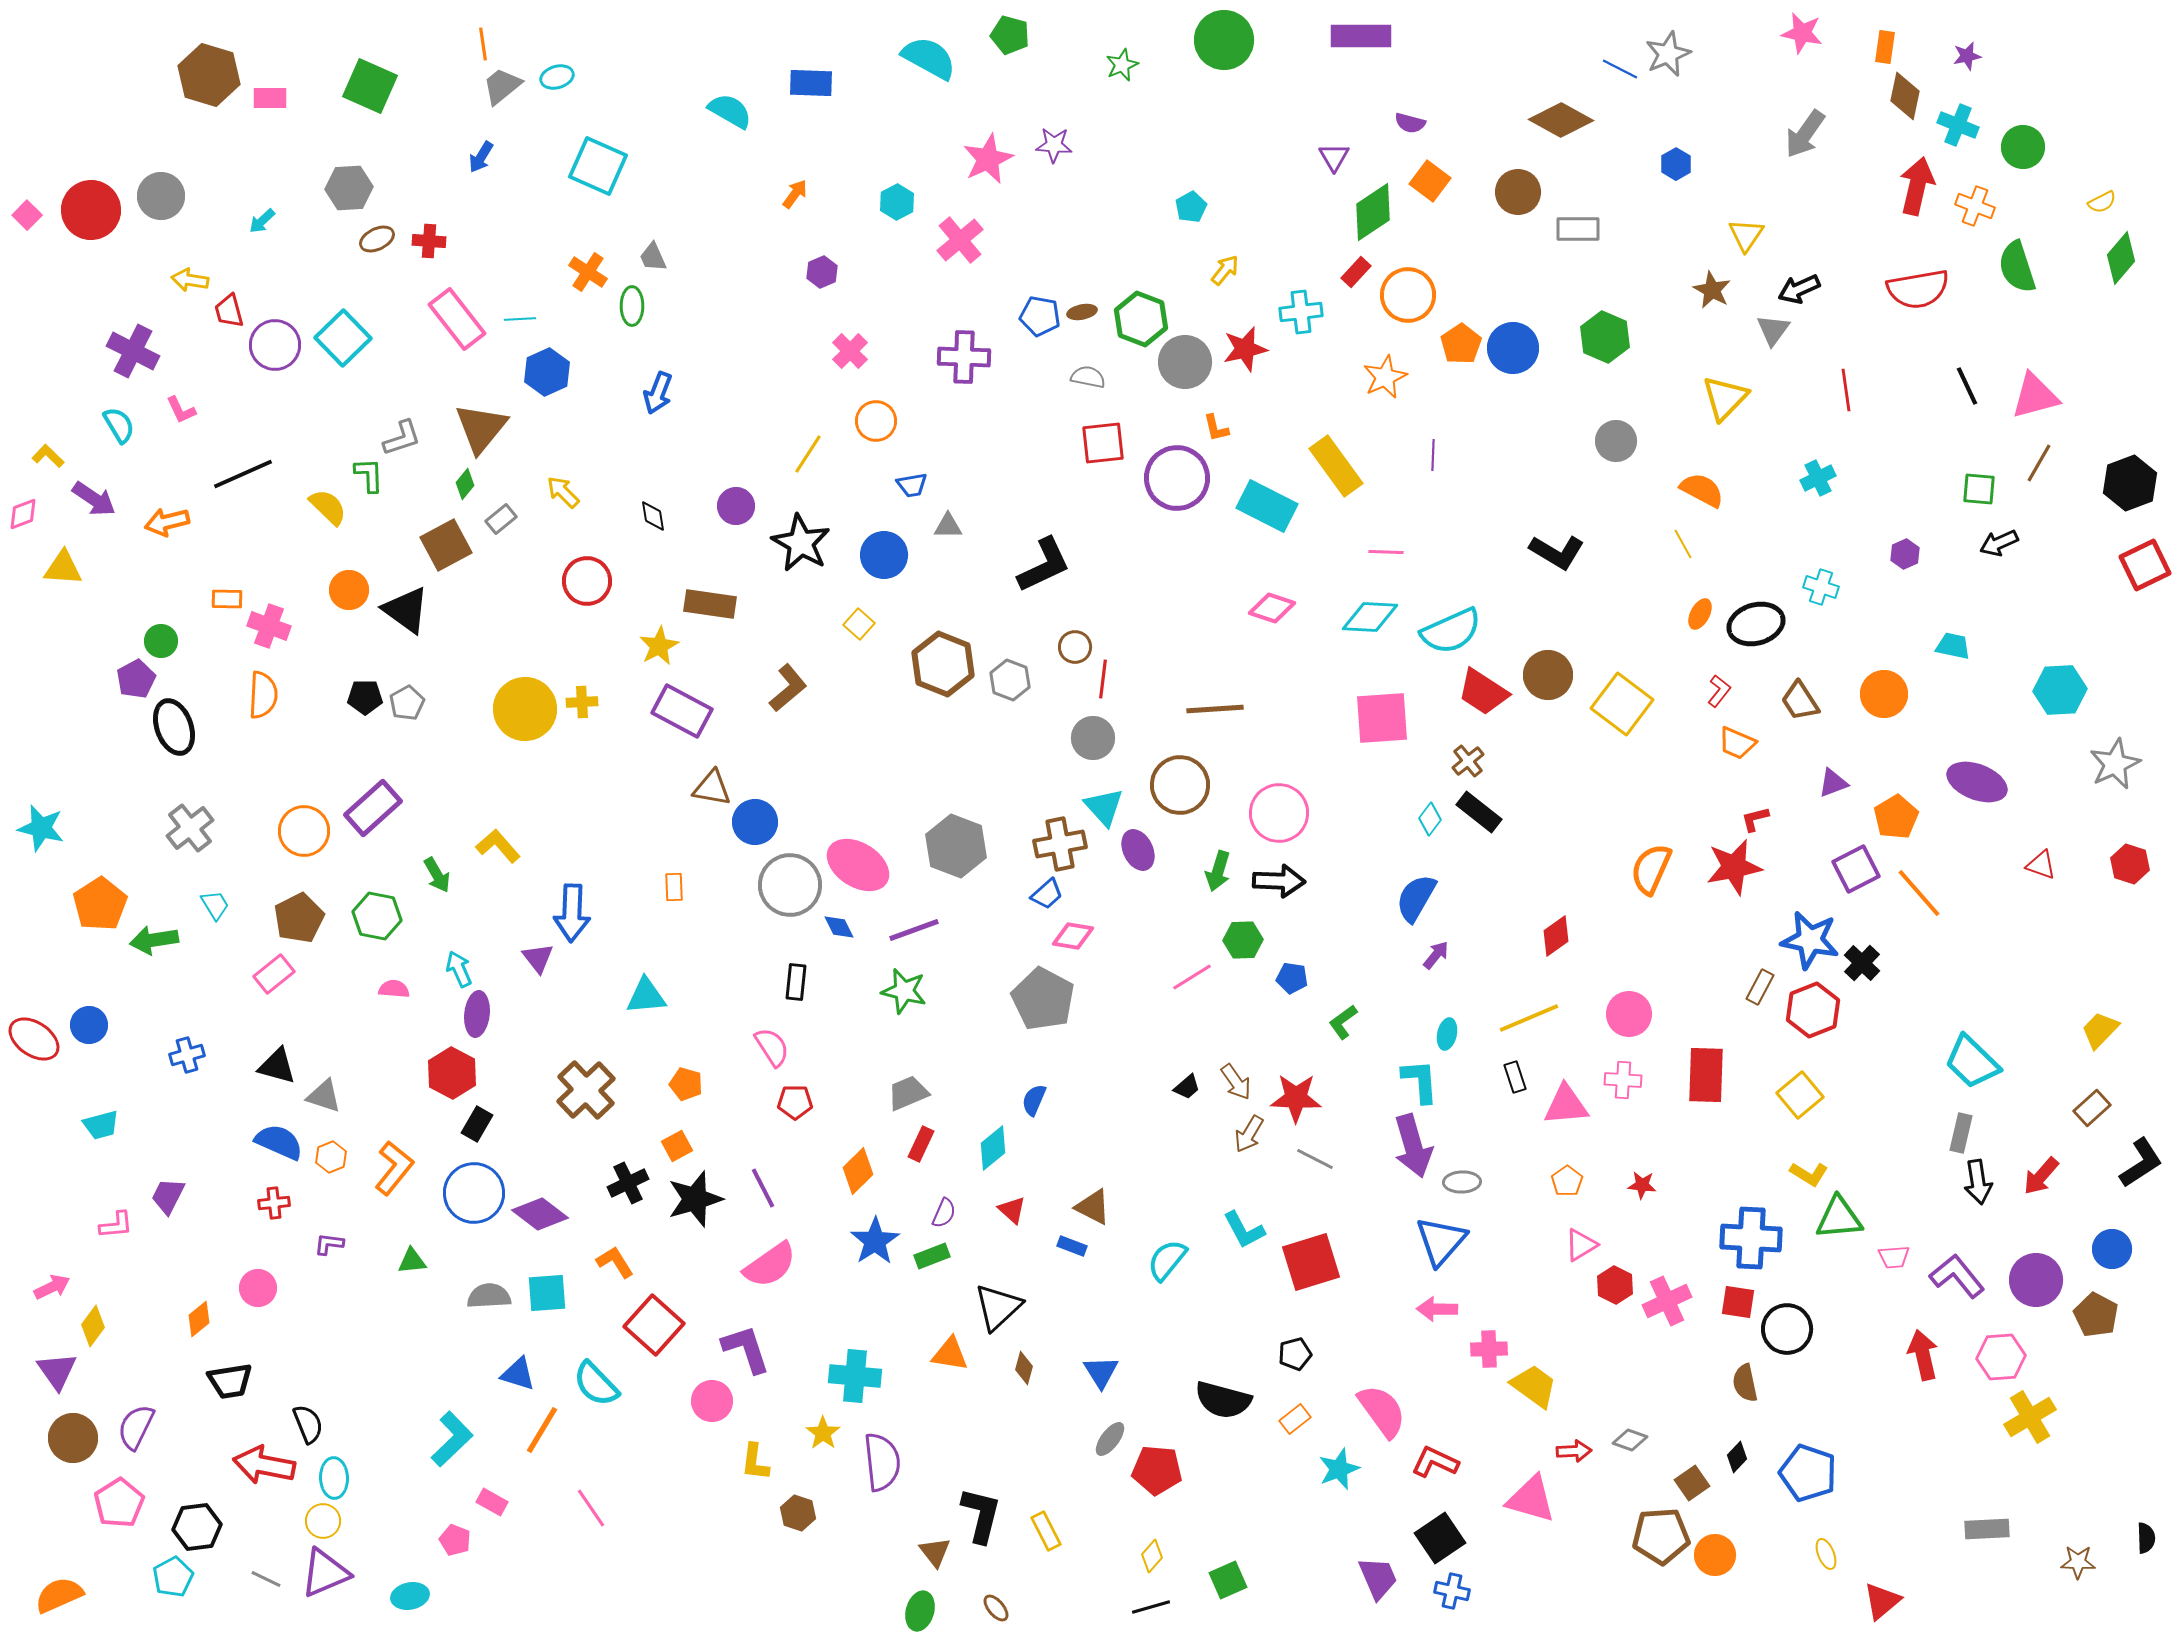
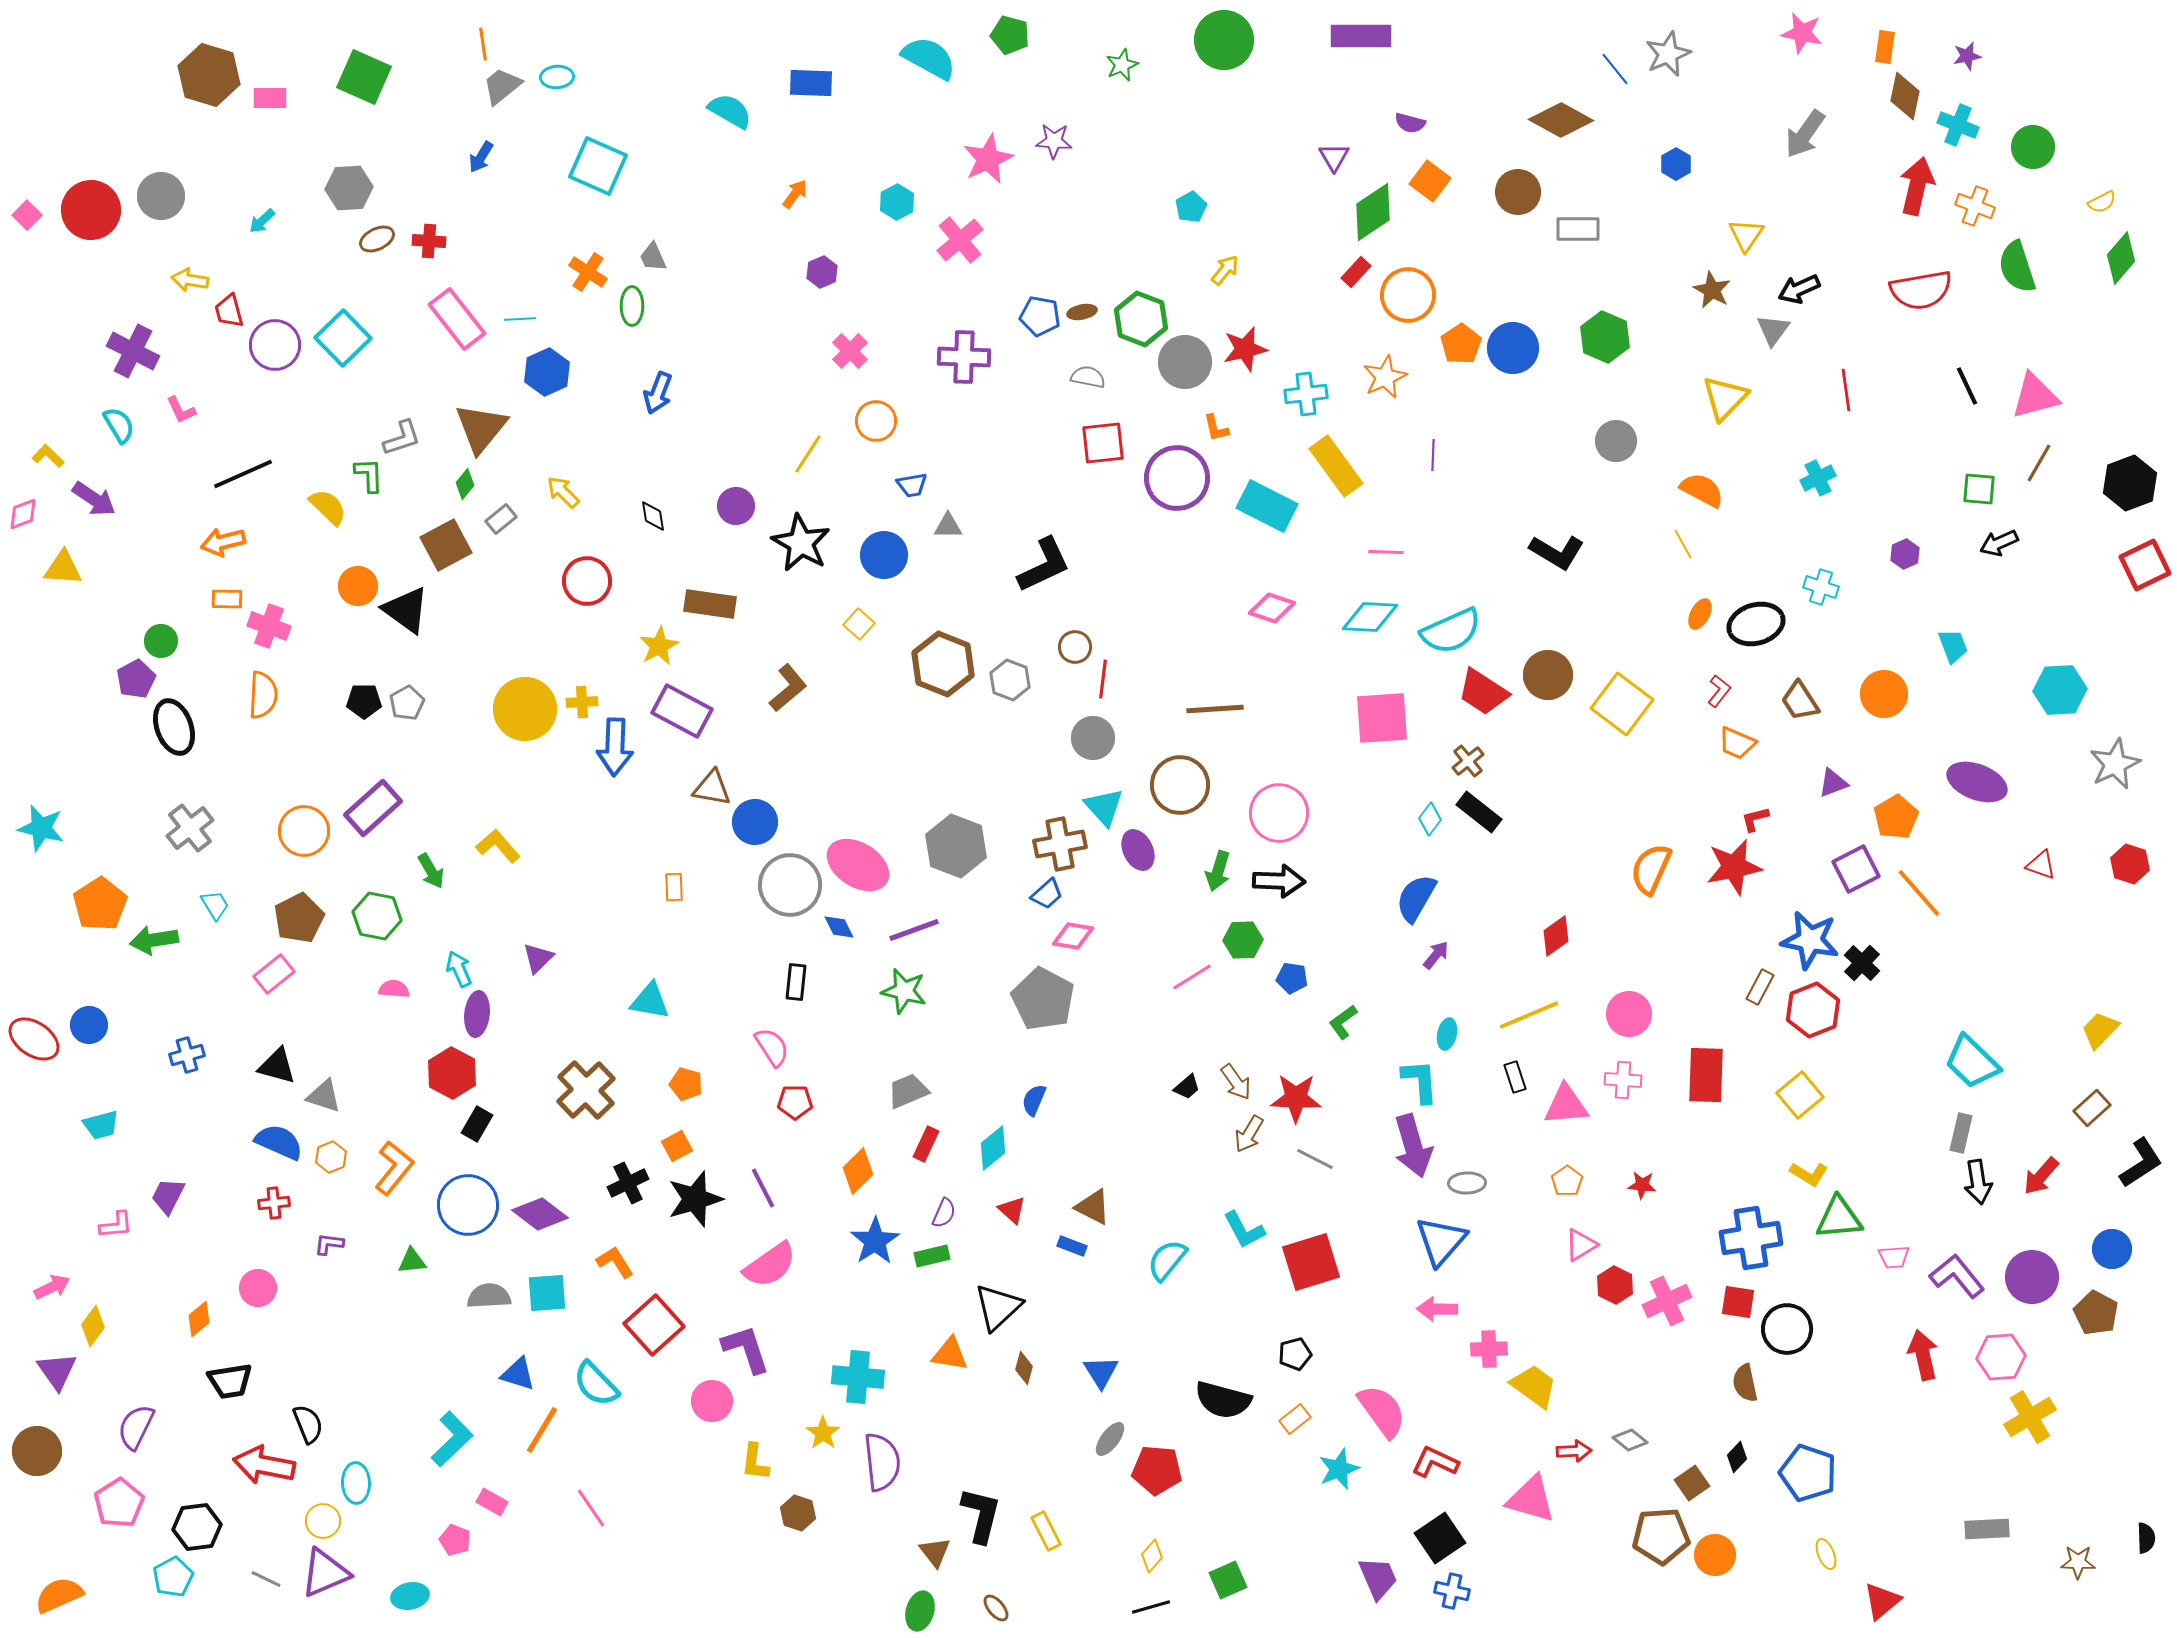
blue line at (1620, 69): moved 5 px left; rotated 24 degrees clockwise
cyan ellipse at (557, 77): rotated 12 degrees clockwise
green square at (370, 86): moved 6 px left, 9 px up
purple star at (1054, 145): moved 4 px up
green circle at (2023, 147): moved 10 px right
red semicircle at (1918, 289): moved 3 px right, 1 px down
cyan cross at (1301, 312): moved 5 px right, 82 px down
orange arrow at (167, 522): moved 56 px right, 20 px down
orange circle at (349, 590): moved 9 px right, 4 px up
cyan trapezoid at (1953, 646): rotated 57 degrees clockwise
black pentagon at (365, 697): moved 1 px left, 4 px down
green arrow at (437, 875): moved 6 px left, 4 px up
blue arrow at (572, 913): moved 43 px right, 166 px up
purple triangle at (538, 958): rotated 24 degrees clockwise
cyan triangle at (646, 996): moved 4 px right, 5 px down; rotated 15 degrees clockwise
yellow line at (1529, 1018): moved 3 px up
gray trapezoid at (908, 1093): moved 2 px up
red rectangle at (921, 1144): moved 5 px right
gray ellipse at (1462, 1182): moved 5 px right, 1 px down
blue circle at (474, 1193): moved 6 px left, 12 px down
blue cross at (1751, 1238): rotated 12 degrees counterclockwise
green rectangle at (932, 1256): rotated 8 degrees clockwise
purple circle at (2036, 1280): moved 4 px left, 3 px up
brown pentagon at (2096, 1315): moved 2 px up
red square at (654, 1325): rotated 6 degrees clockwise
cyan cross at (855, 1376): moved 3 px right, 1 px down
brown circle at (73, 1438): moved 36 px left, 13 px down
gray diamond at (1630, 1440): rotated 20 degrees clockwise
cyan ellipse at (334, 1478): moved 22 px right, 5 px down
